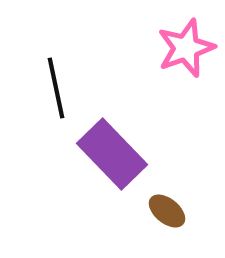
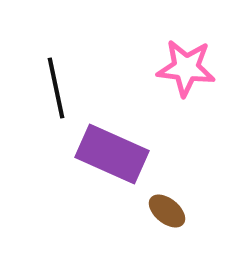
pink star: moved 20 px down; rotated 26 degrees clockwise
purple rectangle: rotated 22 degrees counterclockwise
